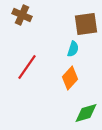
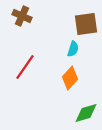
brown cross: moved 1 px down
red line: moved 2 px left
